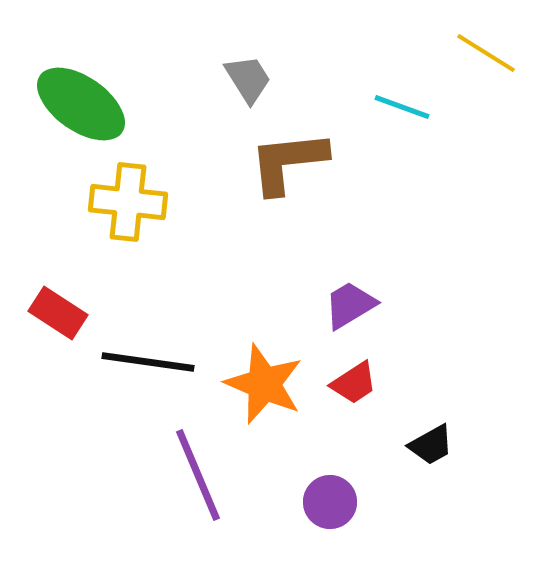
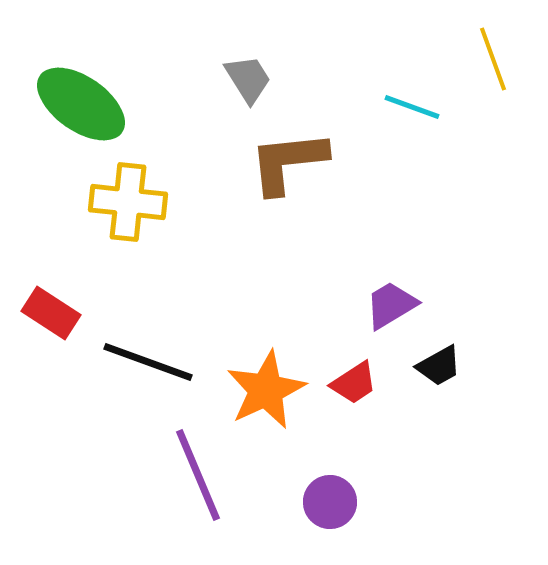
yellow line: moved 7 px right, 6 px down; rotated 38 degrees clockwise
cyan line: moved 10 px right
purple trapezoid: moved 41 px right
red rectangle: moved 7 px left
black line: rotated 12 degrees clockwise
orange star: moved 2 px right, 6 px down; rotated 24 degrees clockwise
black trapezoid: moved 8 px right, 79 px up
